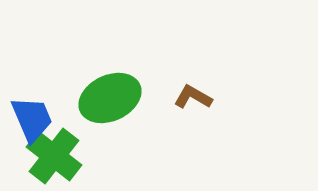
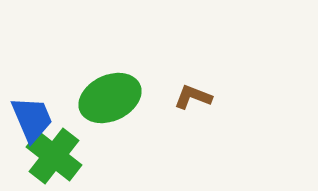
brown L-shape: rotated 9 degrees counterclockwise
